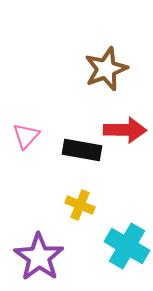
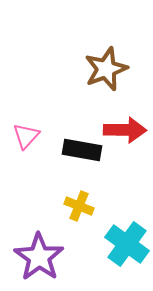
yellow cross: moved 1 px left, 1 px down
cyan cross: moved 2 px up; rotated 6 degrees clockwise
